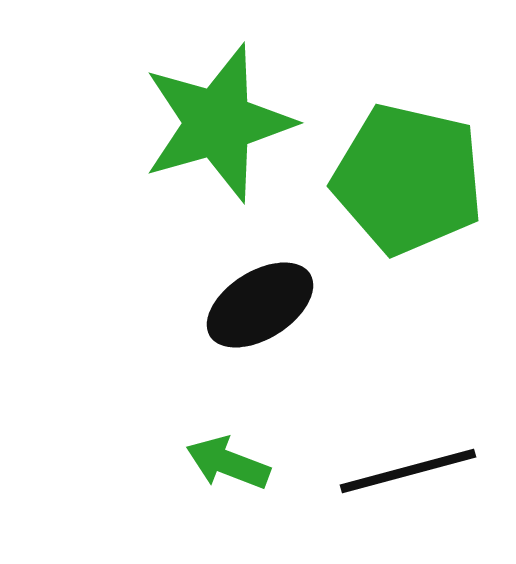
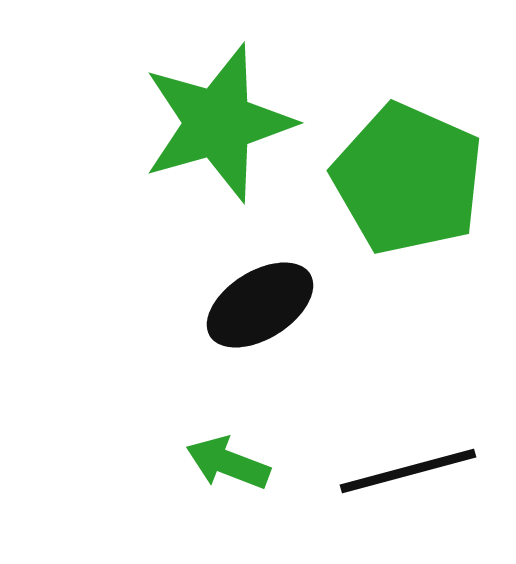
green pentagon: rotated 11 degrees clockwise
